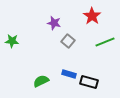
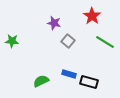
green line: rotated 54 degrees clockwise
